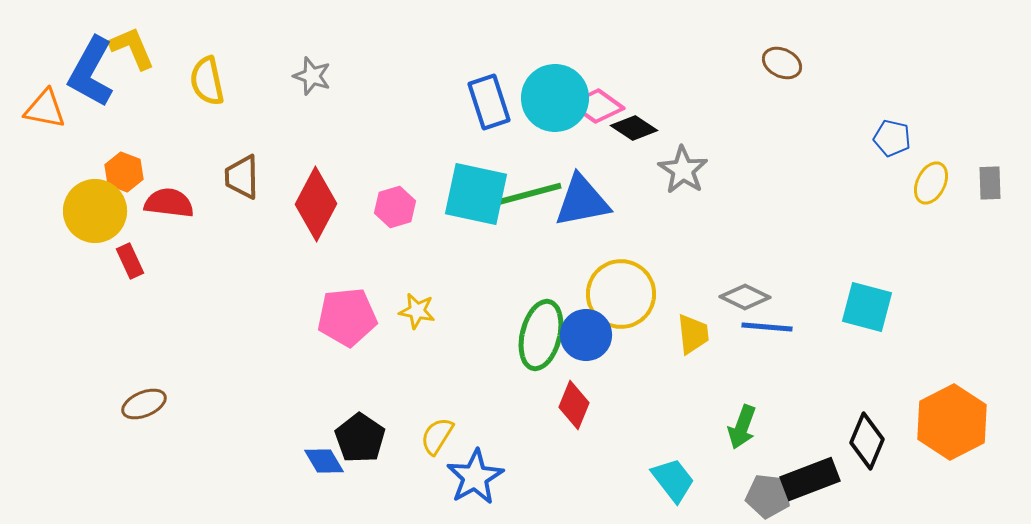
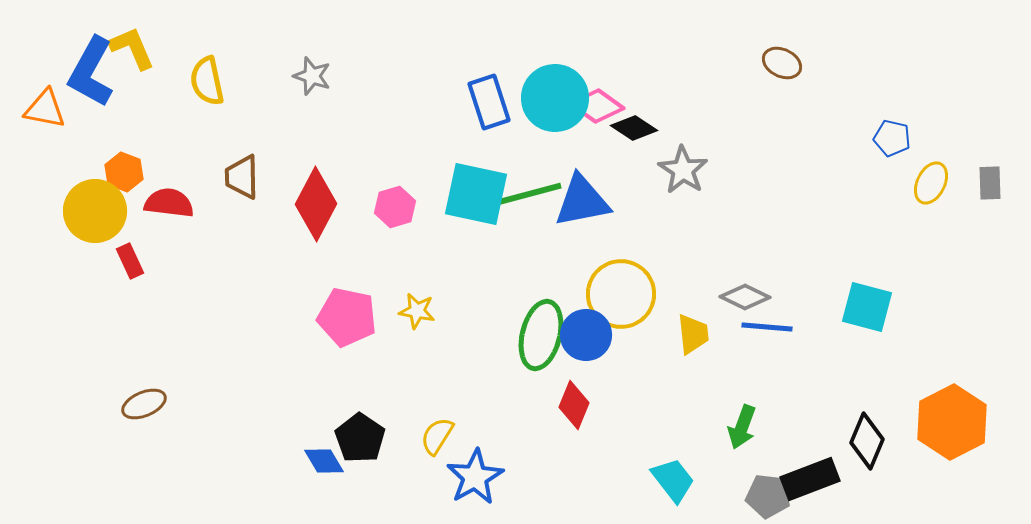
pink pentagon at (347, 317): rotated 18 degrees clockwise
